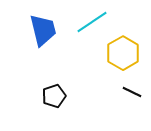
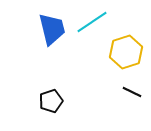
blue trapezoid: moved 9 px right, 1 px up
yellow hexagon: moved 3 px right, 1 px up; rotated 12 degrees clockwise
black pentagon: moved 3 px left, 5 px down
